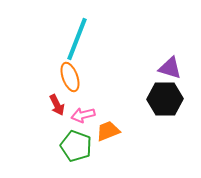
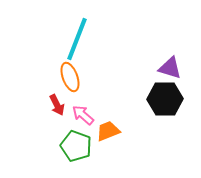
pink arrow: rotated 55 degrees clockwise
